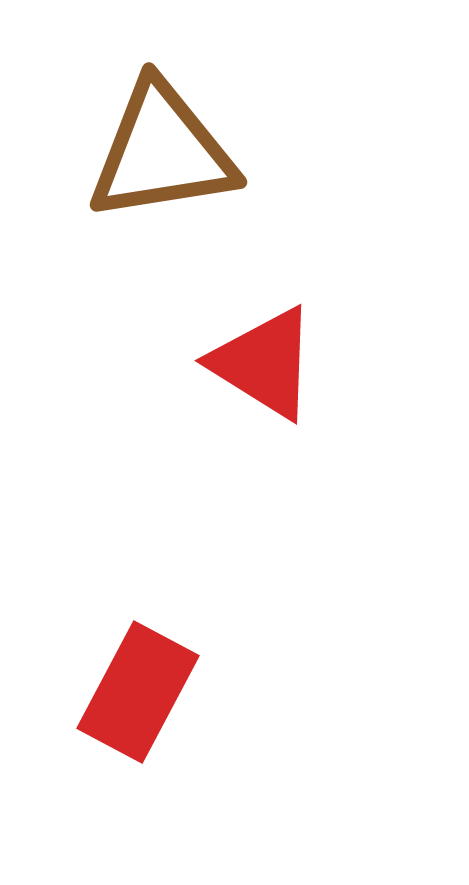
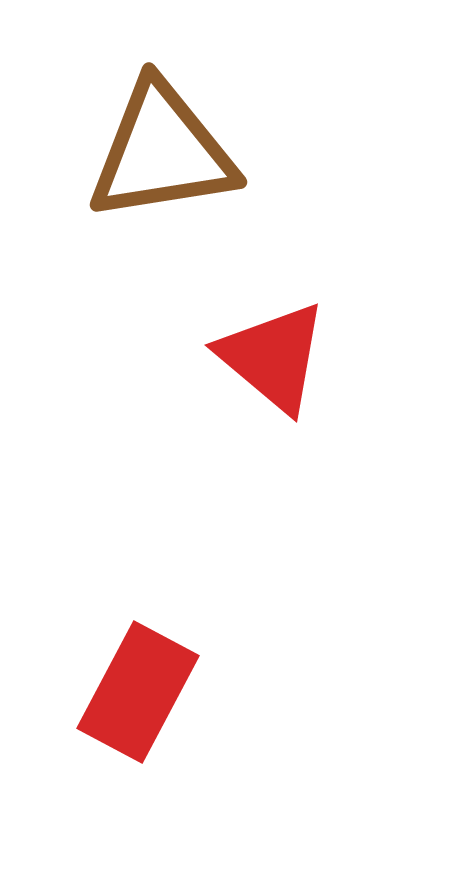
red triangle: moved 9 px right, 6 px up; rotated 8 degrees clockwise
